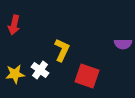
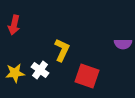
yellow star: moved 1 px up
